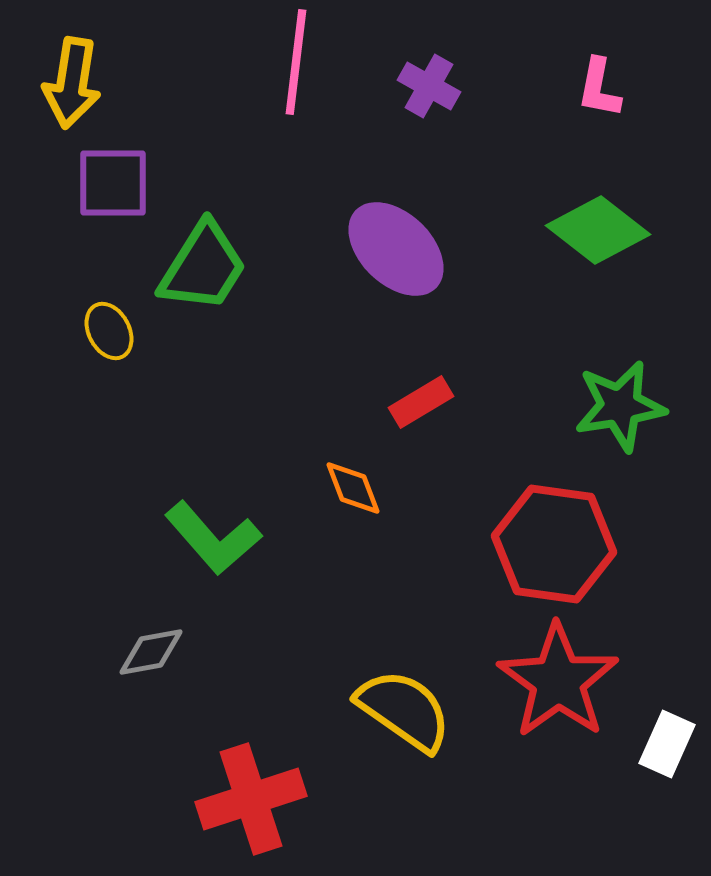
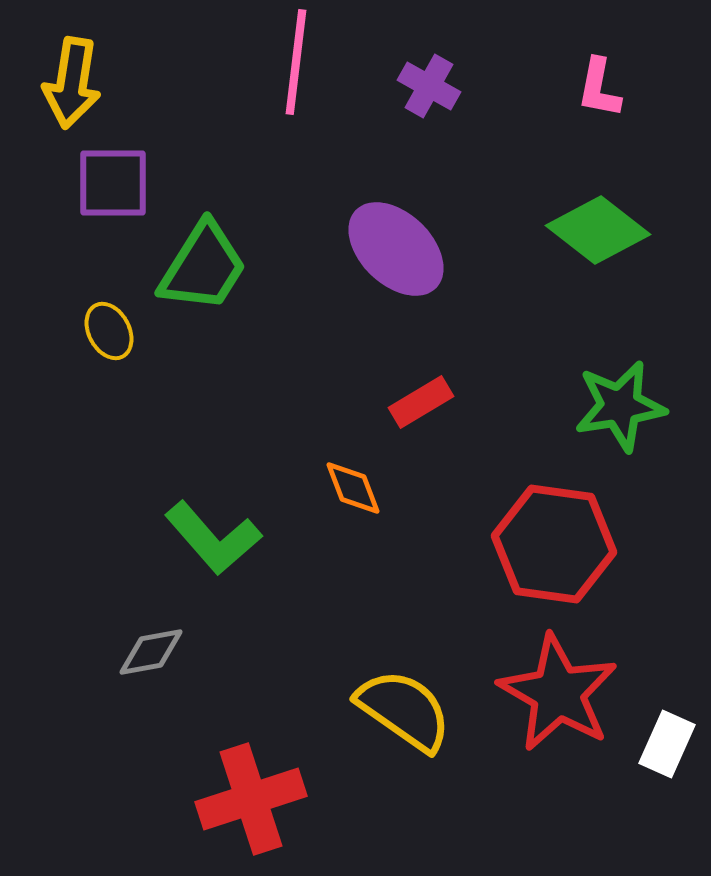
red star: moved 12 px down; rotated 6 degrees counterclockwise
